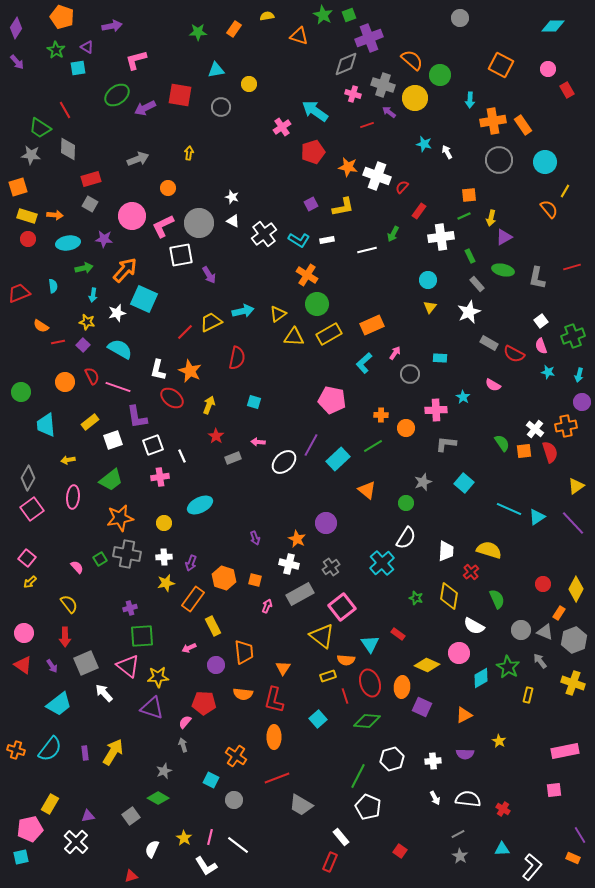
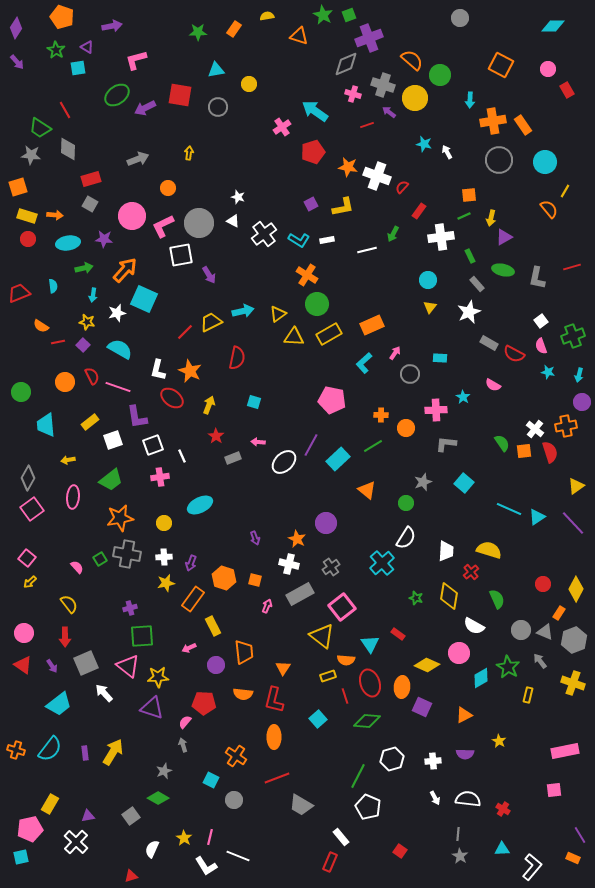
gray circle at (221, 107): moved 3 px left
white star at (232, 197): moved 6 px right
gray line at (458, 834): rotated 56 degrees counterclockwise
white line at (238, 845): moved 11 px down; rotated 15 degrees counterclockwise
